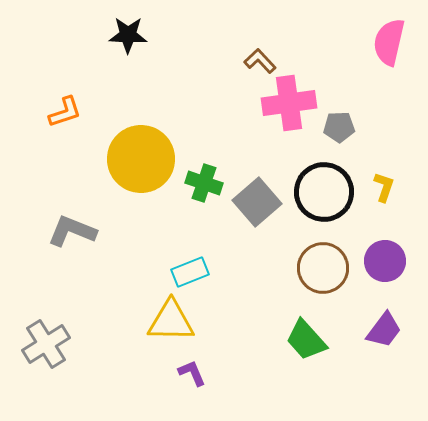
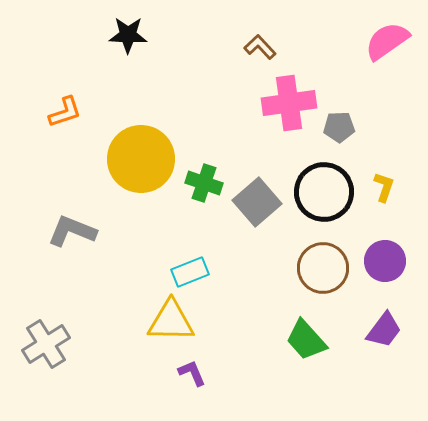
pink semicircle: moved 2 px left, 1 px up; rotated 42 degrees clockwise
brown L-shape: moved 14 px up
